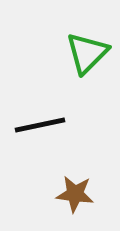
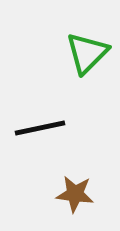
black line: moved 3 px down
